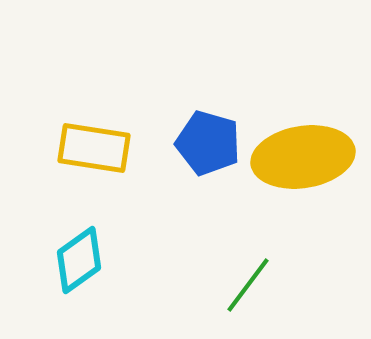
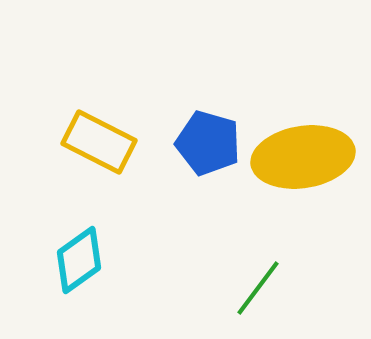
yellow rectangle: moved 5 px right, 6 px up; rotated 18 degrees clockwise
green line: moved 10 px right, 3 px down
